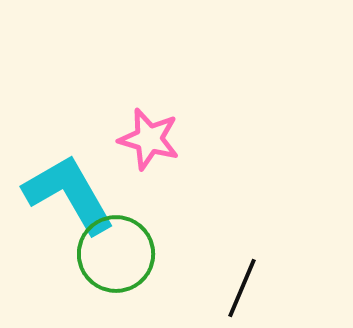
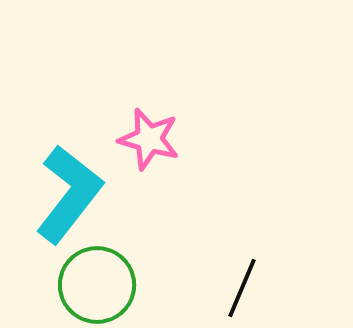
cyan L-shape: rotated 68 degrees clockwise
green circle: moved 19 px left, 31 px down
